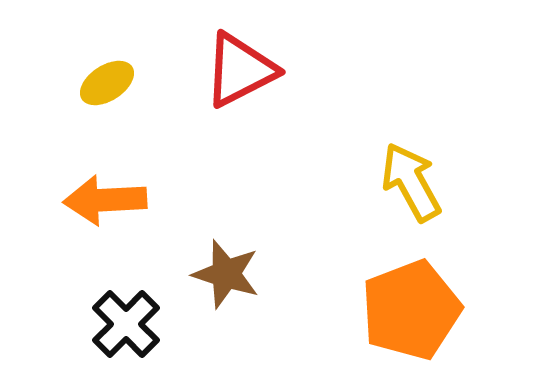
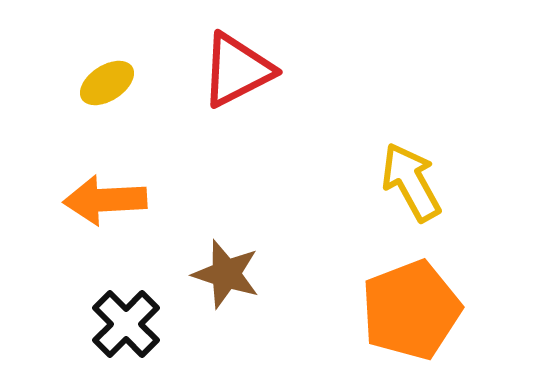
red triangle: moved 3 px left
